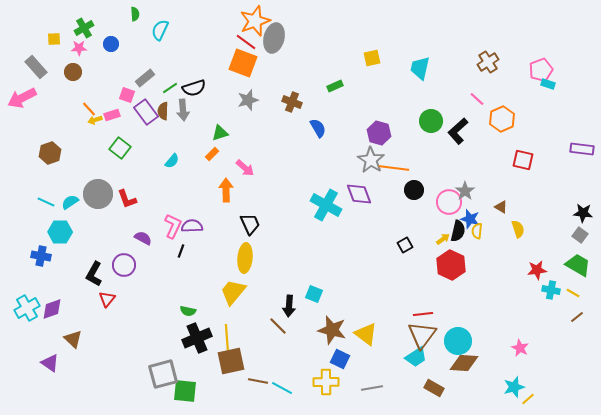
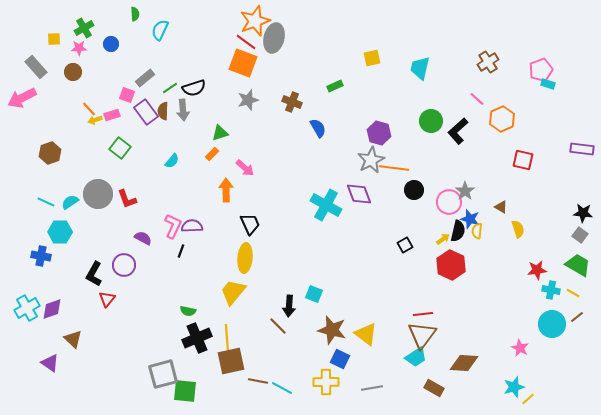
gray star at (371, 160): rotated 12 degrees clockwise
cyan circle at (458, 341): moved 94 px right, 17 px up
